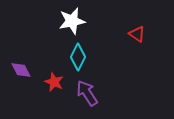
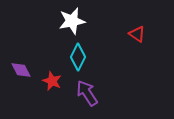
red star: moved 2 px left, 1 px up
